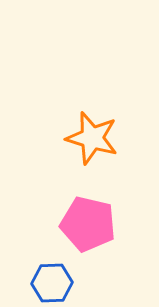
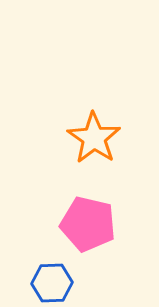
orange star: moved 2 px right; rotated 18 degrees clockwise
